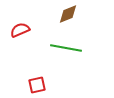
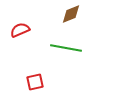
brown diamond: moved 3 px right
red square: moved 2 px left, 3 px up
